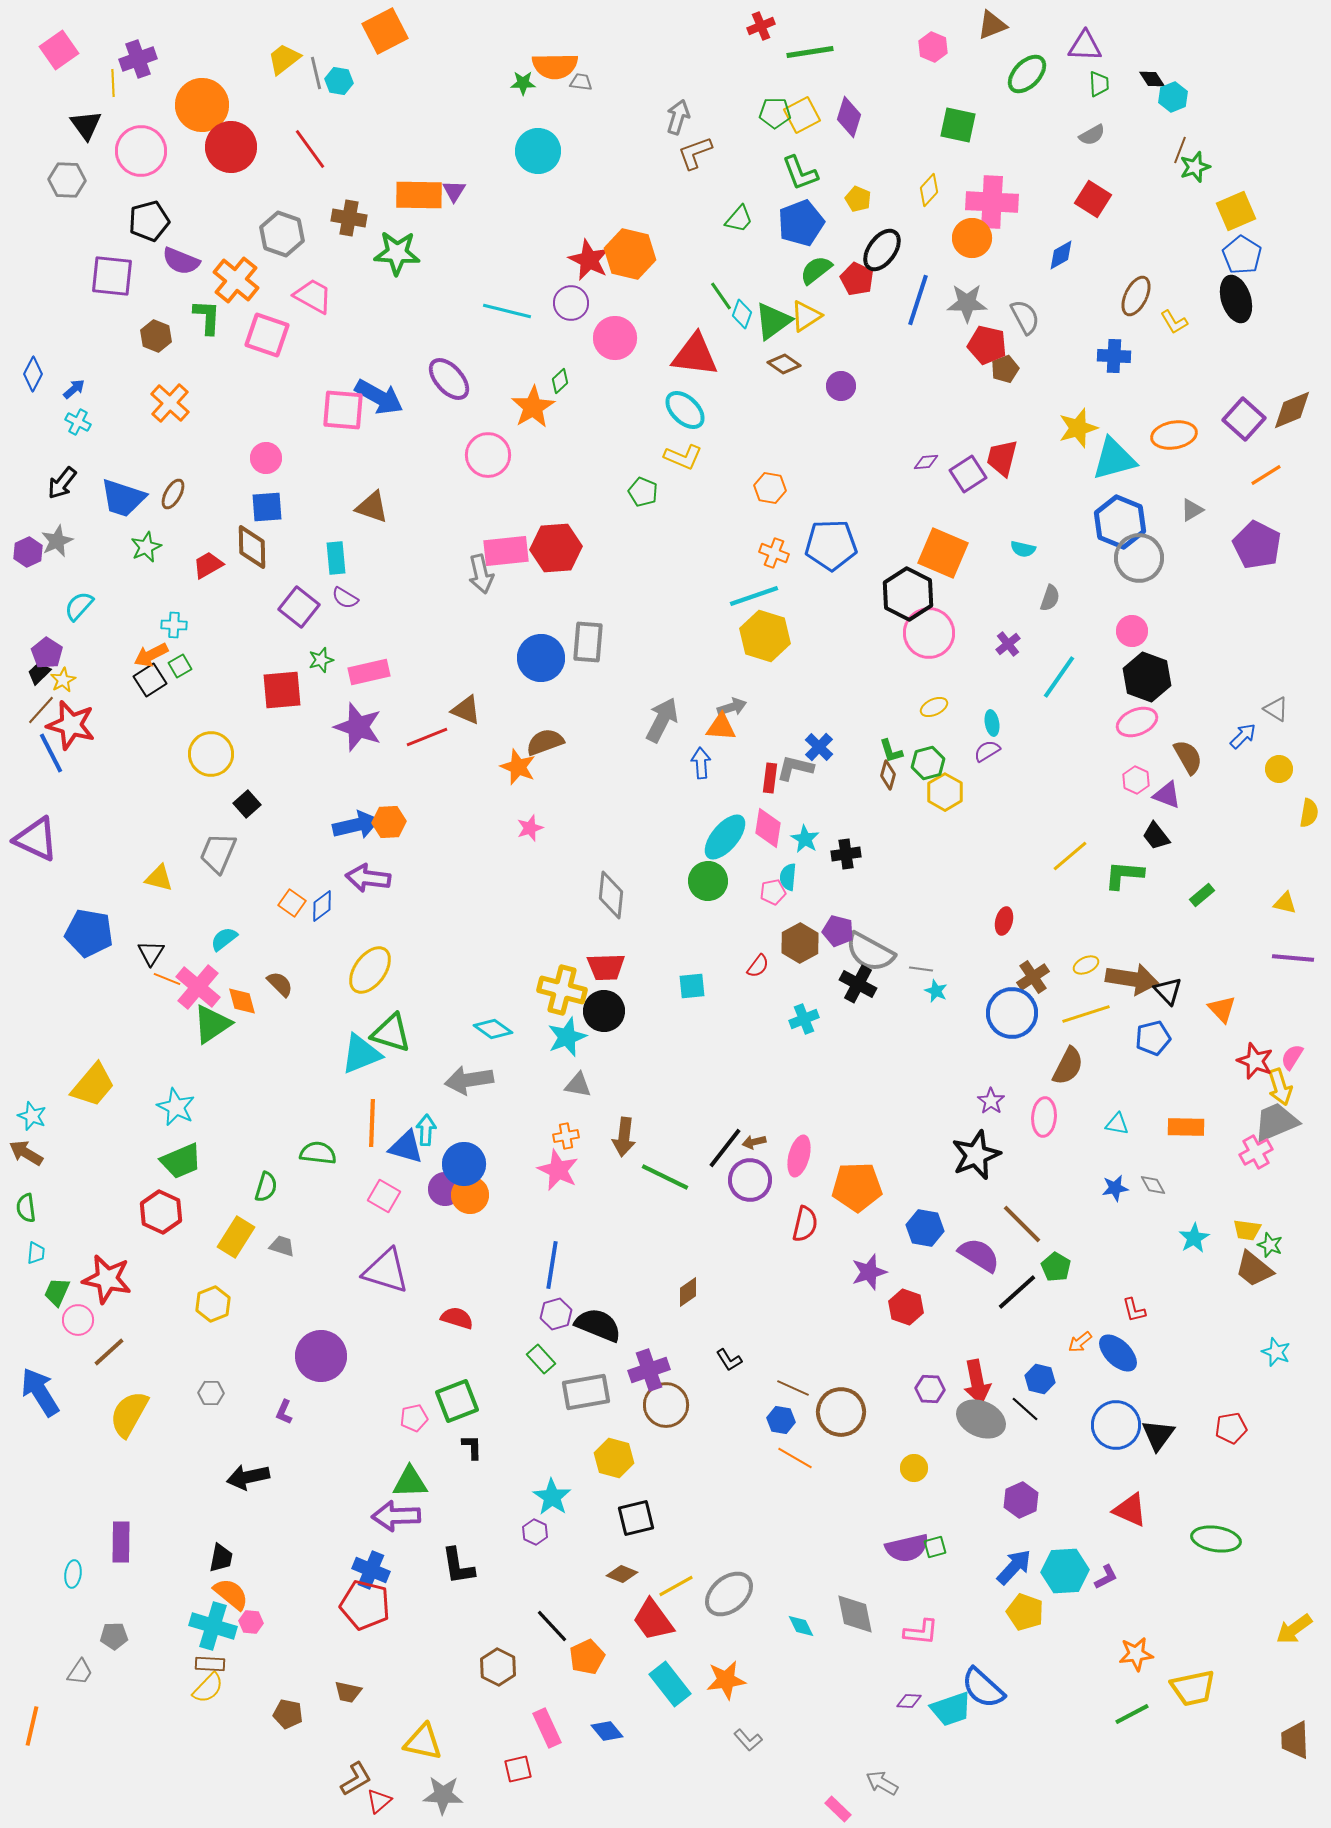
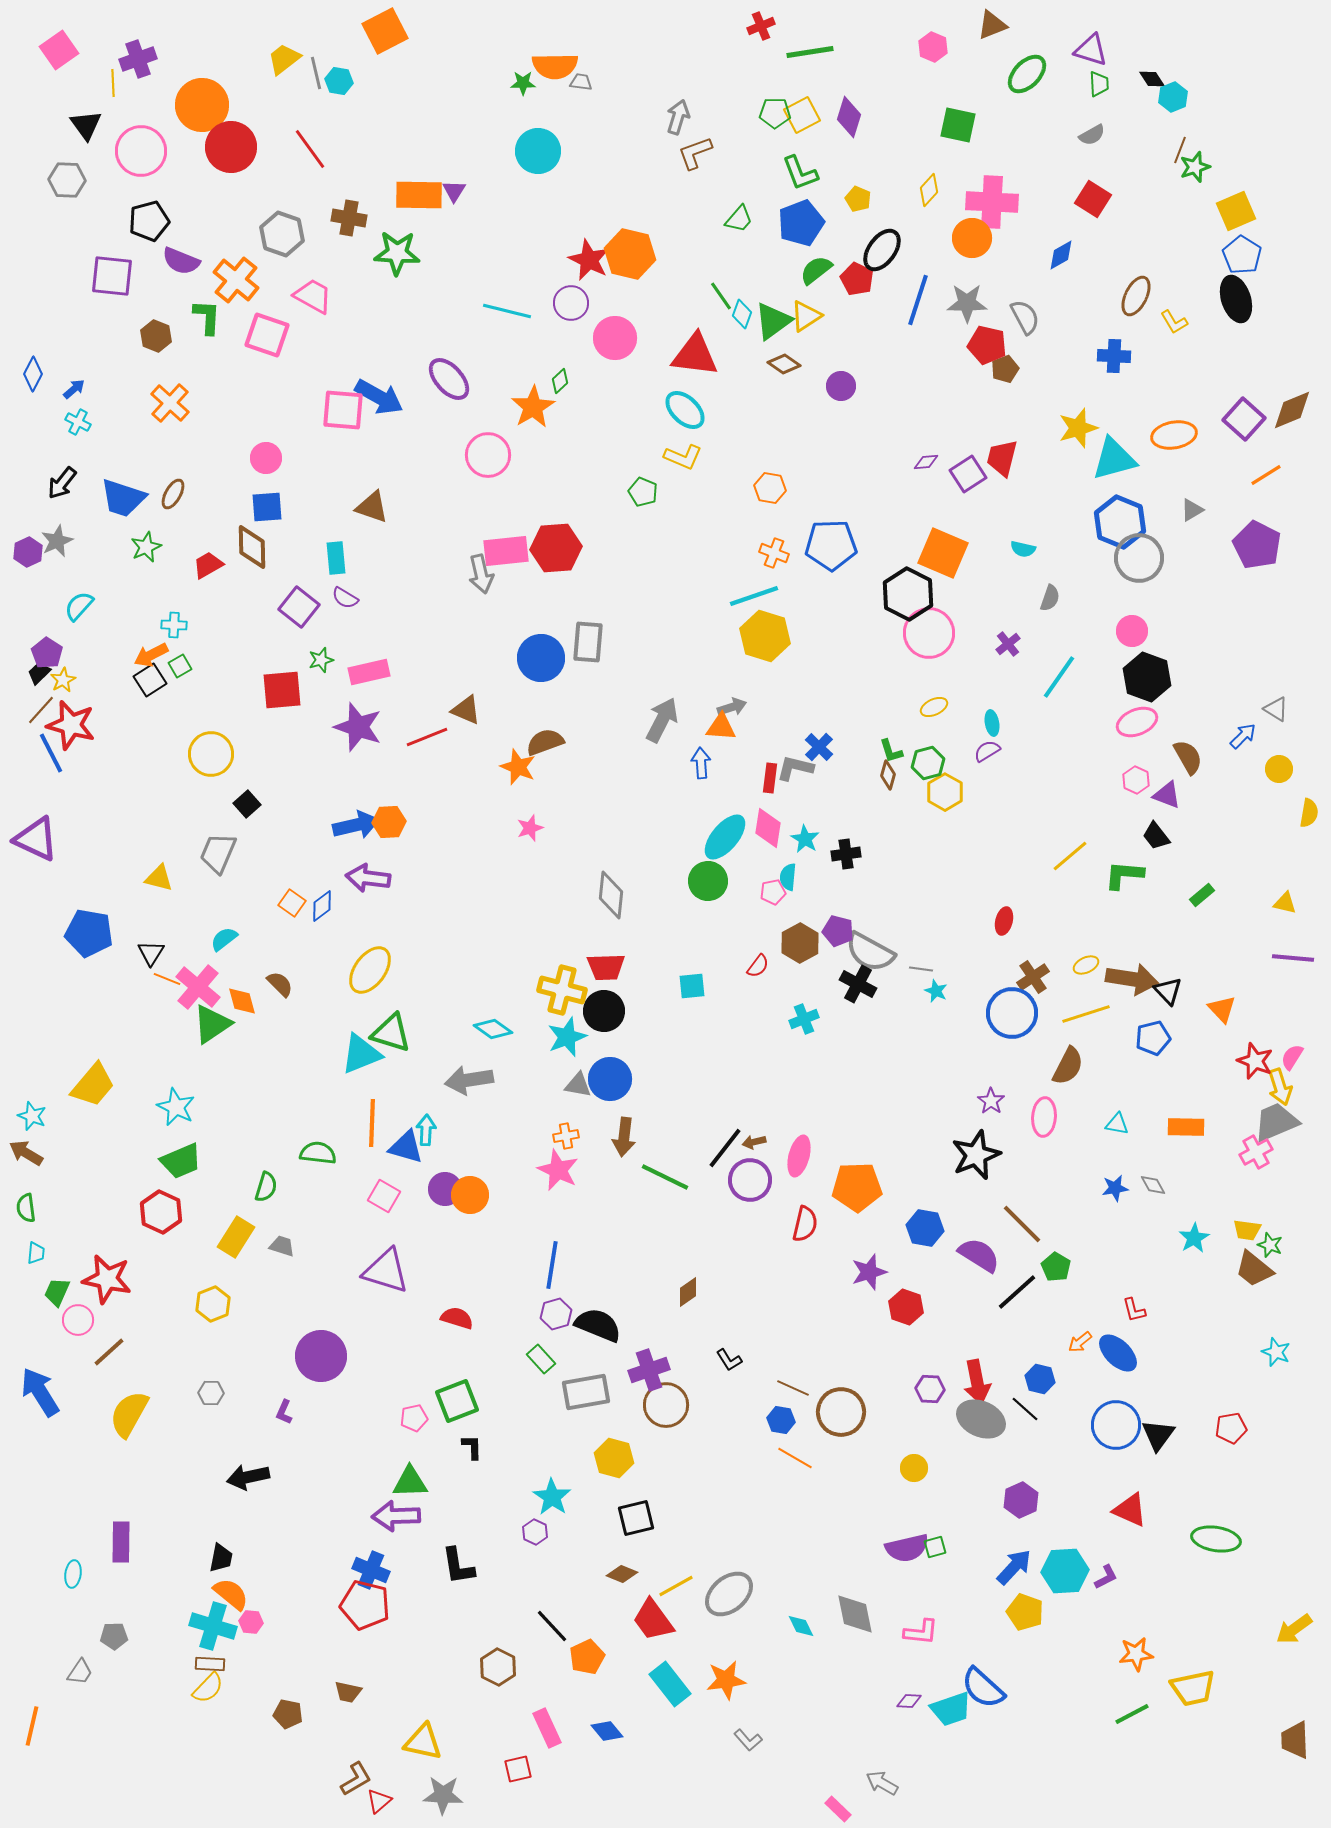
purple triangle at (1085, 46): moved 6 px right, 4 px down; rotated 15 degrees clockwise
blue circle at (464, 1164): moved 146 px right, 85 px up
